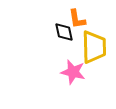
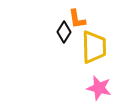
black diamond: rotated 45 degrees clockwise
pink star: moved 26 px right, 16 px down
